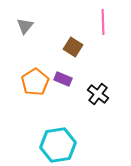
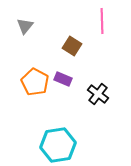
pink line: moved 1 px left, 1 px up
brown square: moved 1 px left, 1 px up
orange pentagon: rotated 12 degrees counterclockwise
